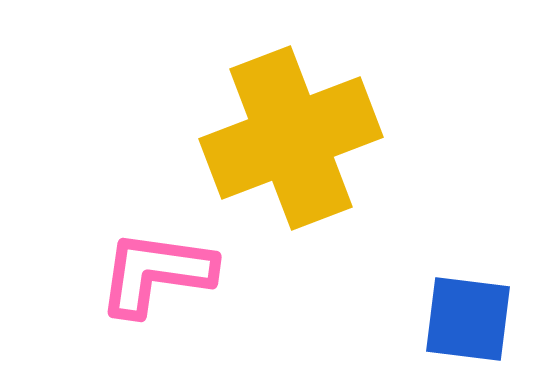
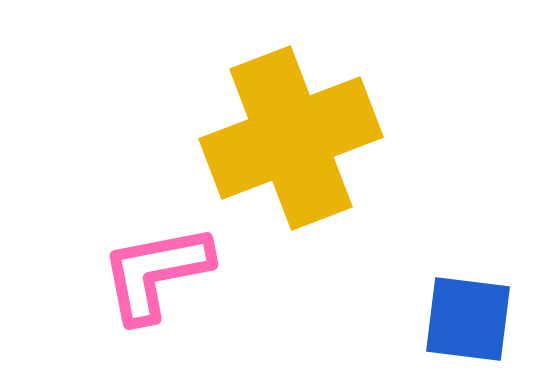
pink L-shape: rotated 19 degrees counterclockwise
